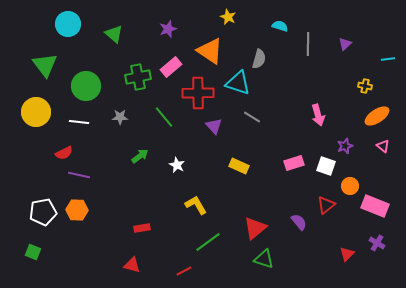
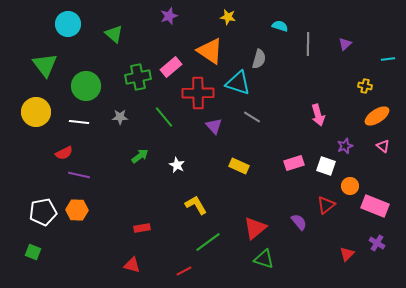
yellow star at (228, 17): rotated 14 degrees counterclockwise
purple star at (168, 29): moved 1 px right, 13 px up
